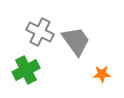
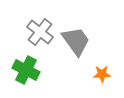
gray cross: rotated 12 degrees clockwise
green cross: rotated 36 degrees counterclockwise
